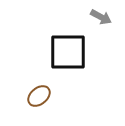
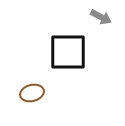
brown ellipse: moved 7 px left, 3 px up; rotated 25 degrees clockwise
